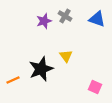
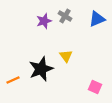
blue triangle: rotated 42 degrees counterclockwise
